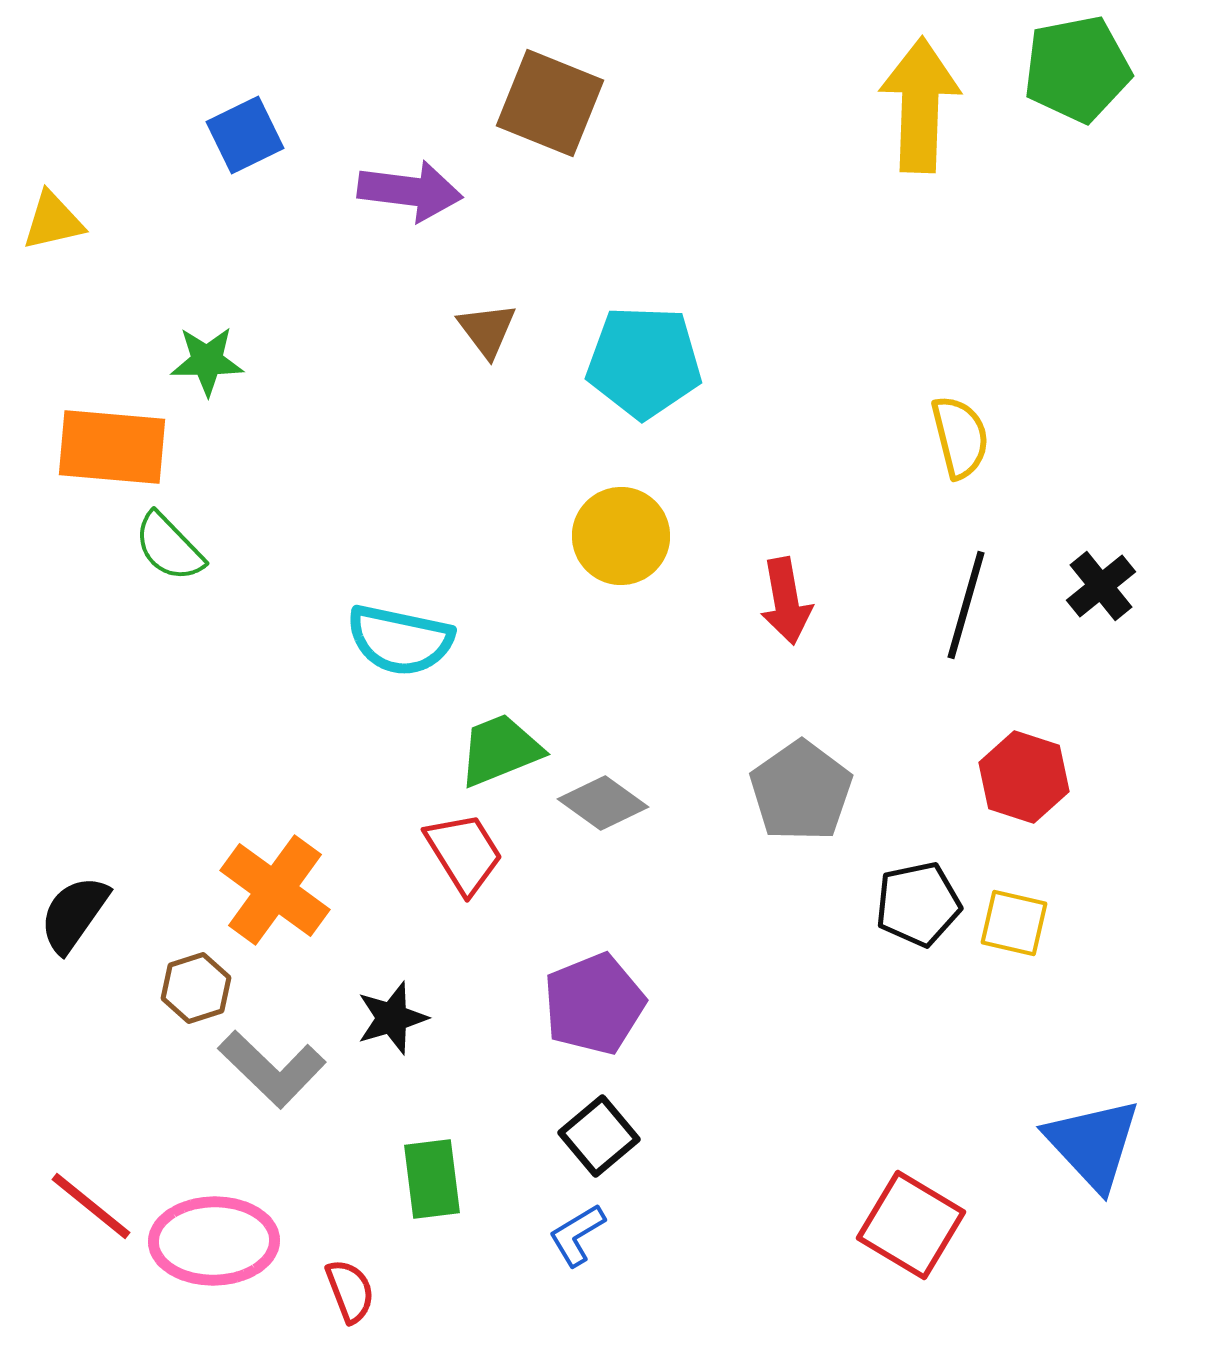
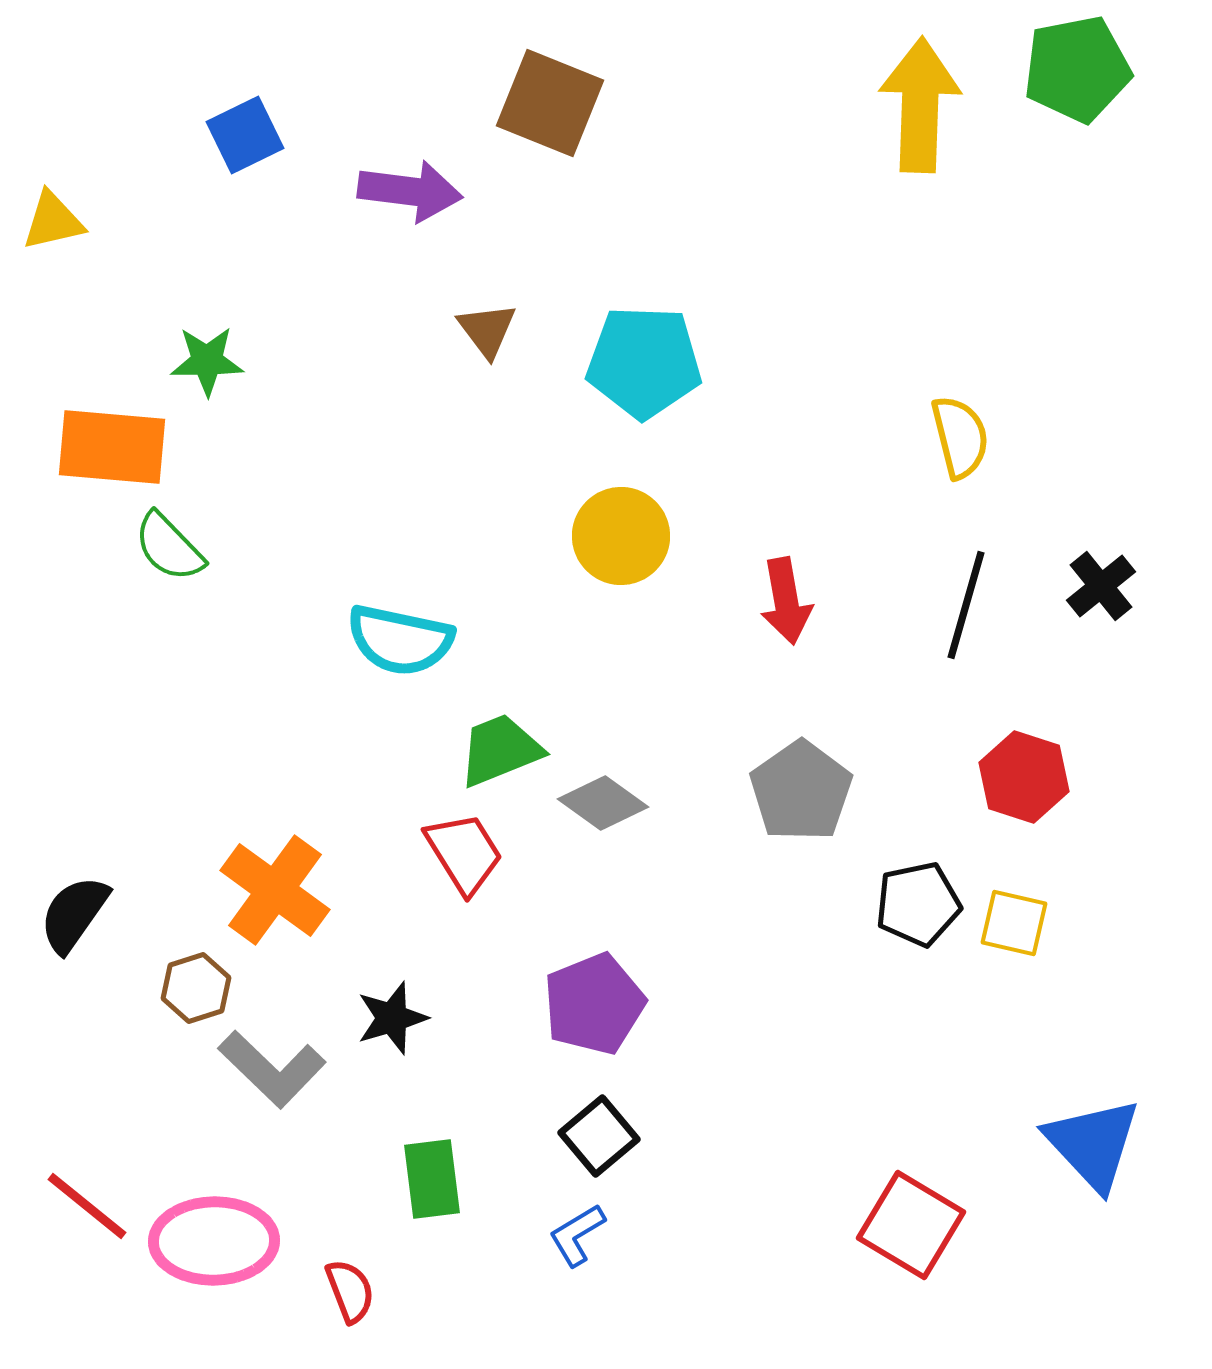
red line: moved 4 px left
